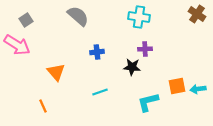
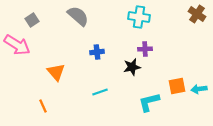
gray square: moved 6 px right
black star: rotated 18 degrees counterclockwise
cyan arrow: moved 1 px right
cyan L-shape: moved 1 px right
